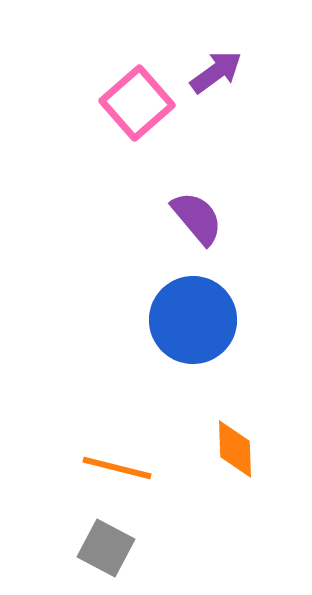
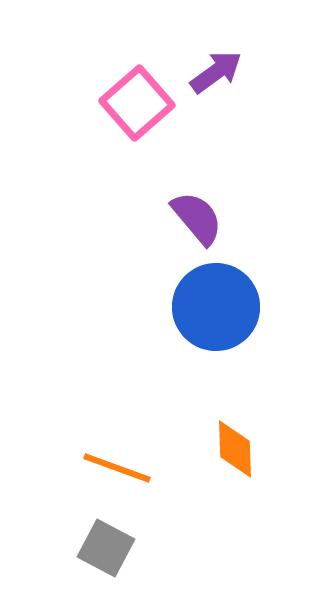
blue circle: moved 23 px right, 13 px up
orange line: rotated 6 degrees clockwise
